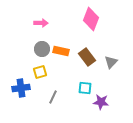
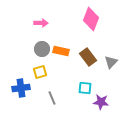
brown rectangle: moved 1 px right
gray line: moved 1 px left, 1 px down; rotated 48 degrees counterclockwise
